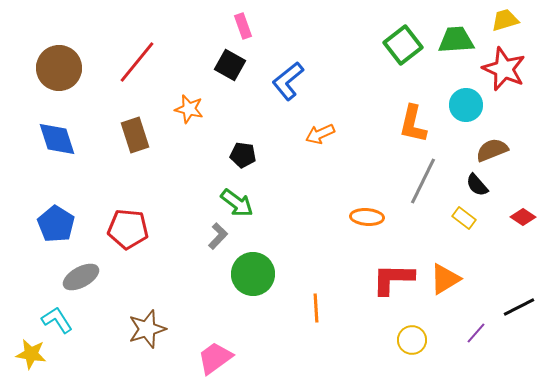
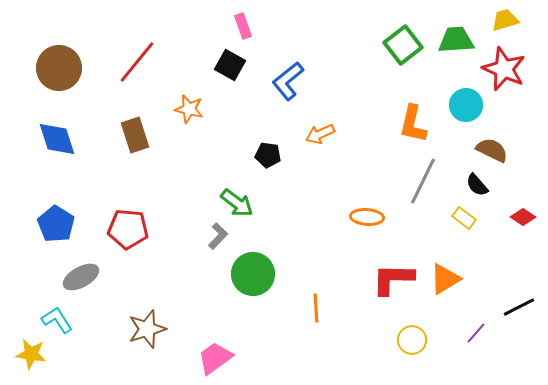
brown semicircle: rotated 48 degrees clockwise
black pentagon: moved 25 px right
